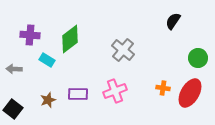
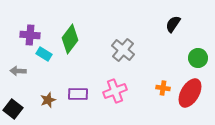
black semicircle: moved 3 px down
green diamond: rotated 16 degrees counterclockwise
cyan rectangle: moved 3 px left, 6 px up
gray arrow: moved 4 px right, 2 px down
